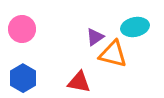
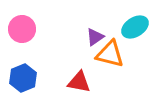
cyan ellipse: rotated 20 degrees counterclockwise
orange triangle: moved 3 px left
blue hexagon: rotated 8 degrees clockwise
